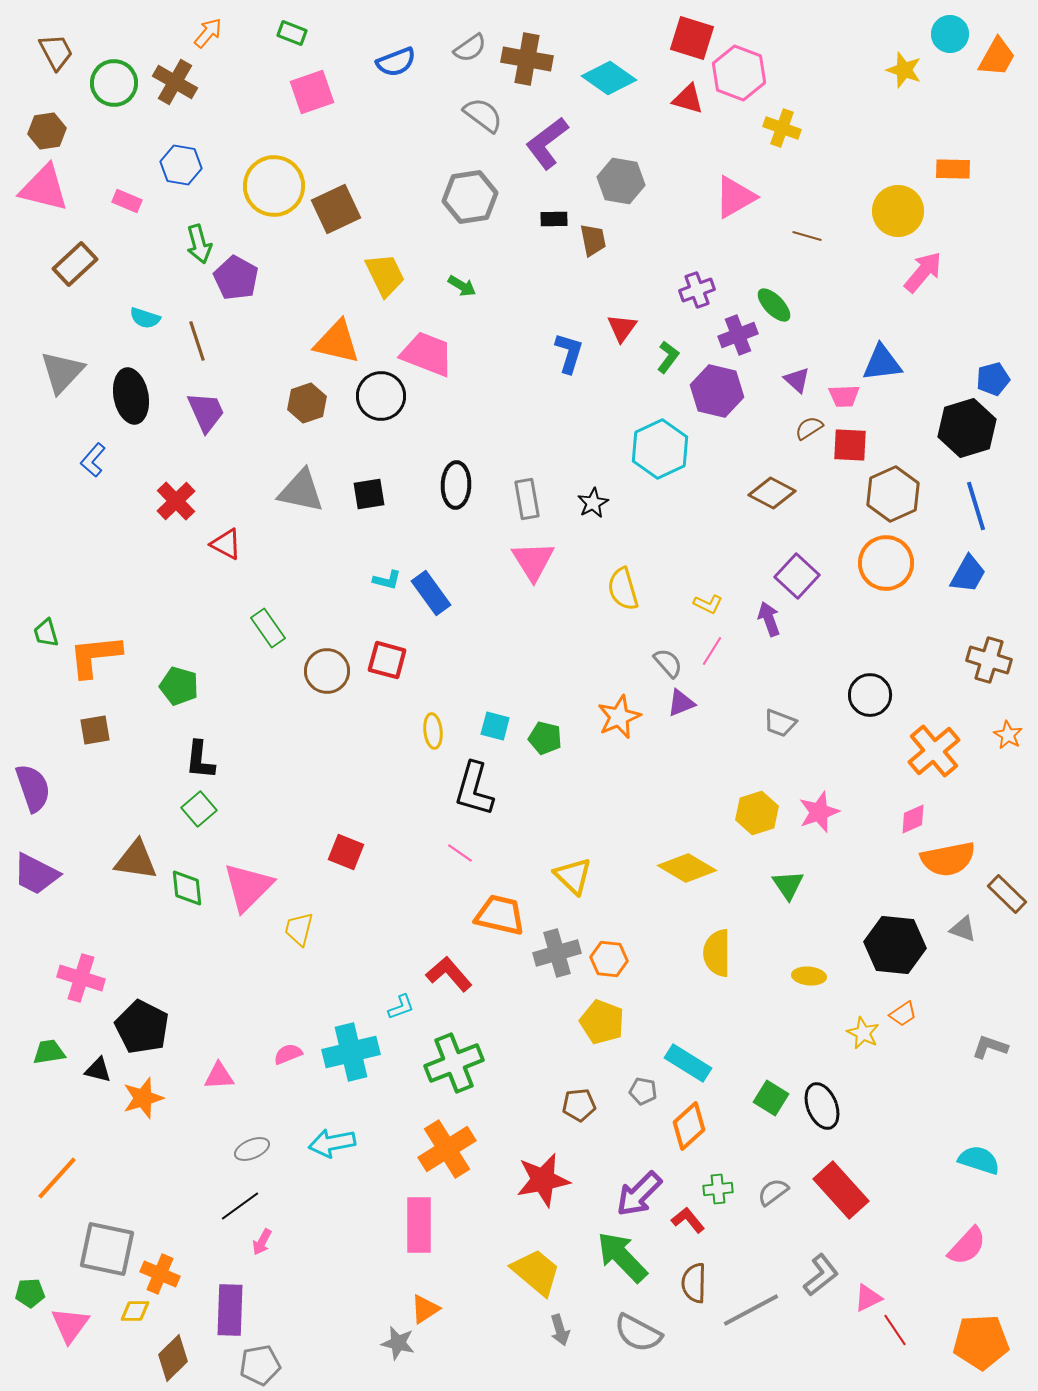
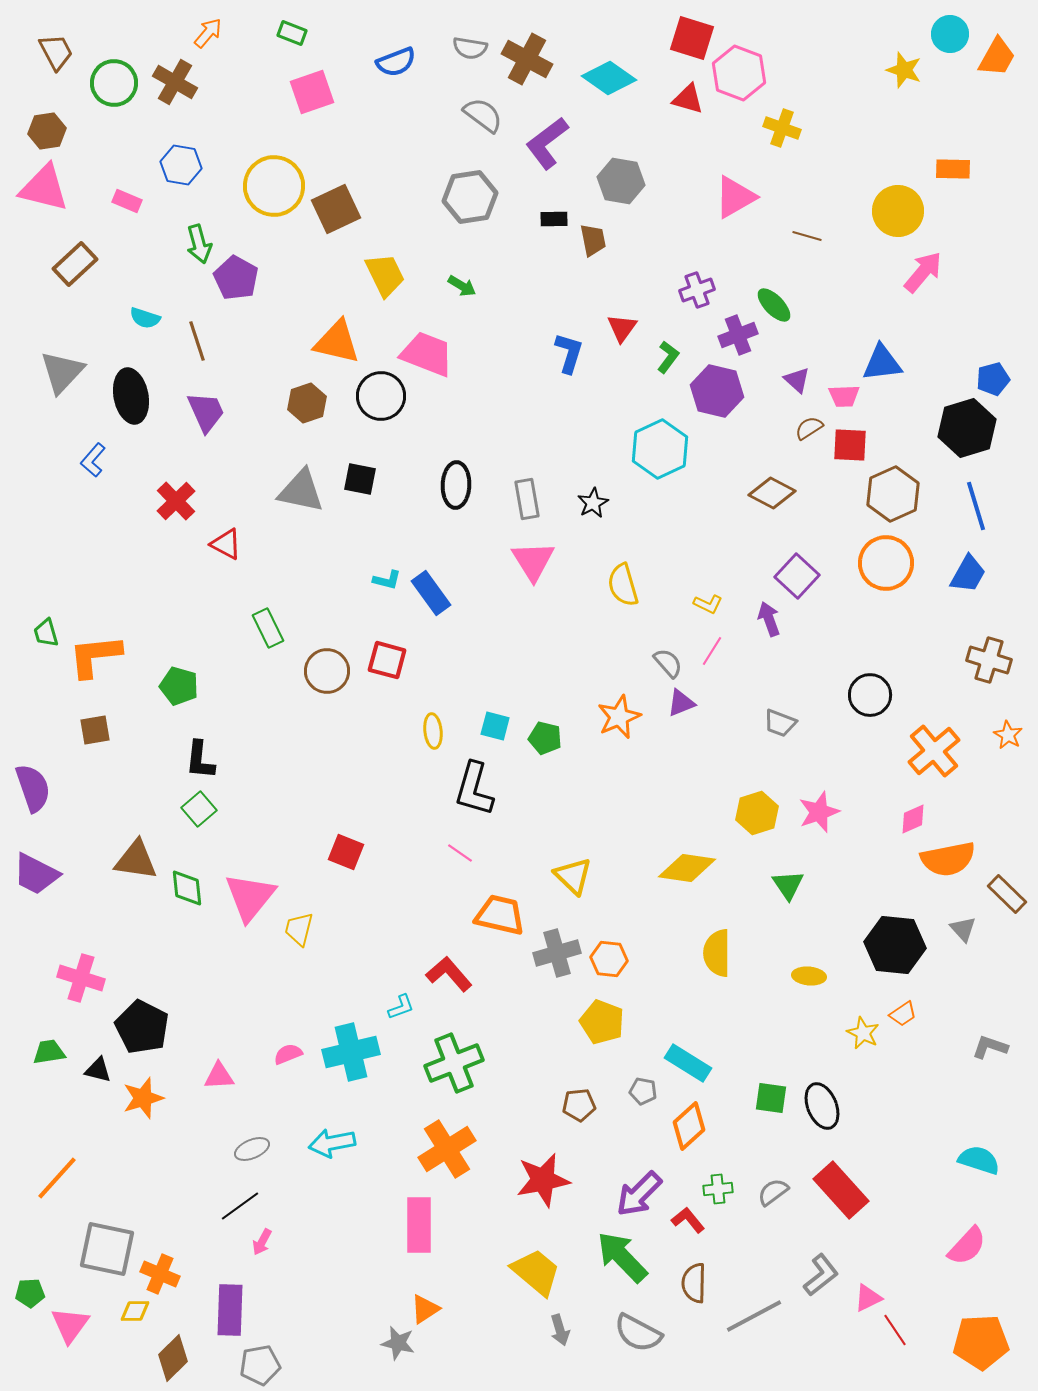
gray semicircle at (470, 48): rotated 44 degrees clockwise
brown cross at (527, 59): rotated 18 degrees clockwise
black square at (369, 494): moved 9 px left, 15 px up; rotated 20 degrees clockwise
yellow semicircle at (623, 589): moved 4 px up
green rectangle at (268, 628): rotated 9 degrees clockwise
yellow diamond at (687, 868): rotated 22 degrees counterclockwise
pink triangle at (248, 887): moved 2 px right, 10 px down; rotated 6 degrees counterclockwise
gray triangle at (963, 929): rotated 28 degrees clockwise
green square at (771, 1098): rotated 24 degrees counterclockwise
gray line at (751, 1310): moved 3 px right, 6 px down
